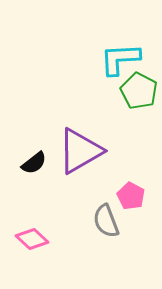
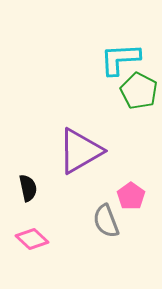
black semicircle: moved 6 px left, 25 px down; rotated 64 degrees counterclockwise
pink pentagon: rotated 8 degrees clockwise
